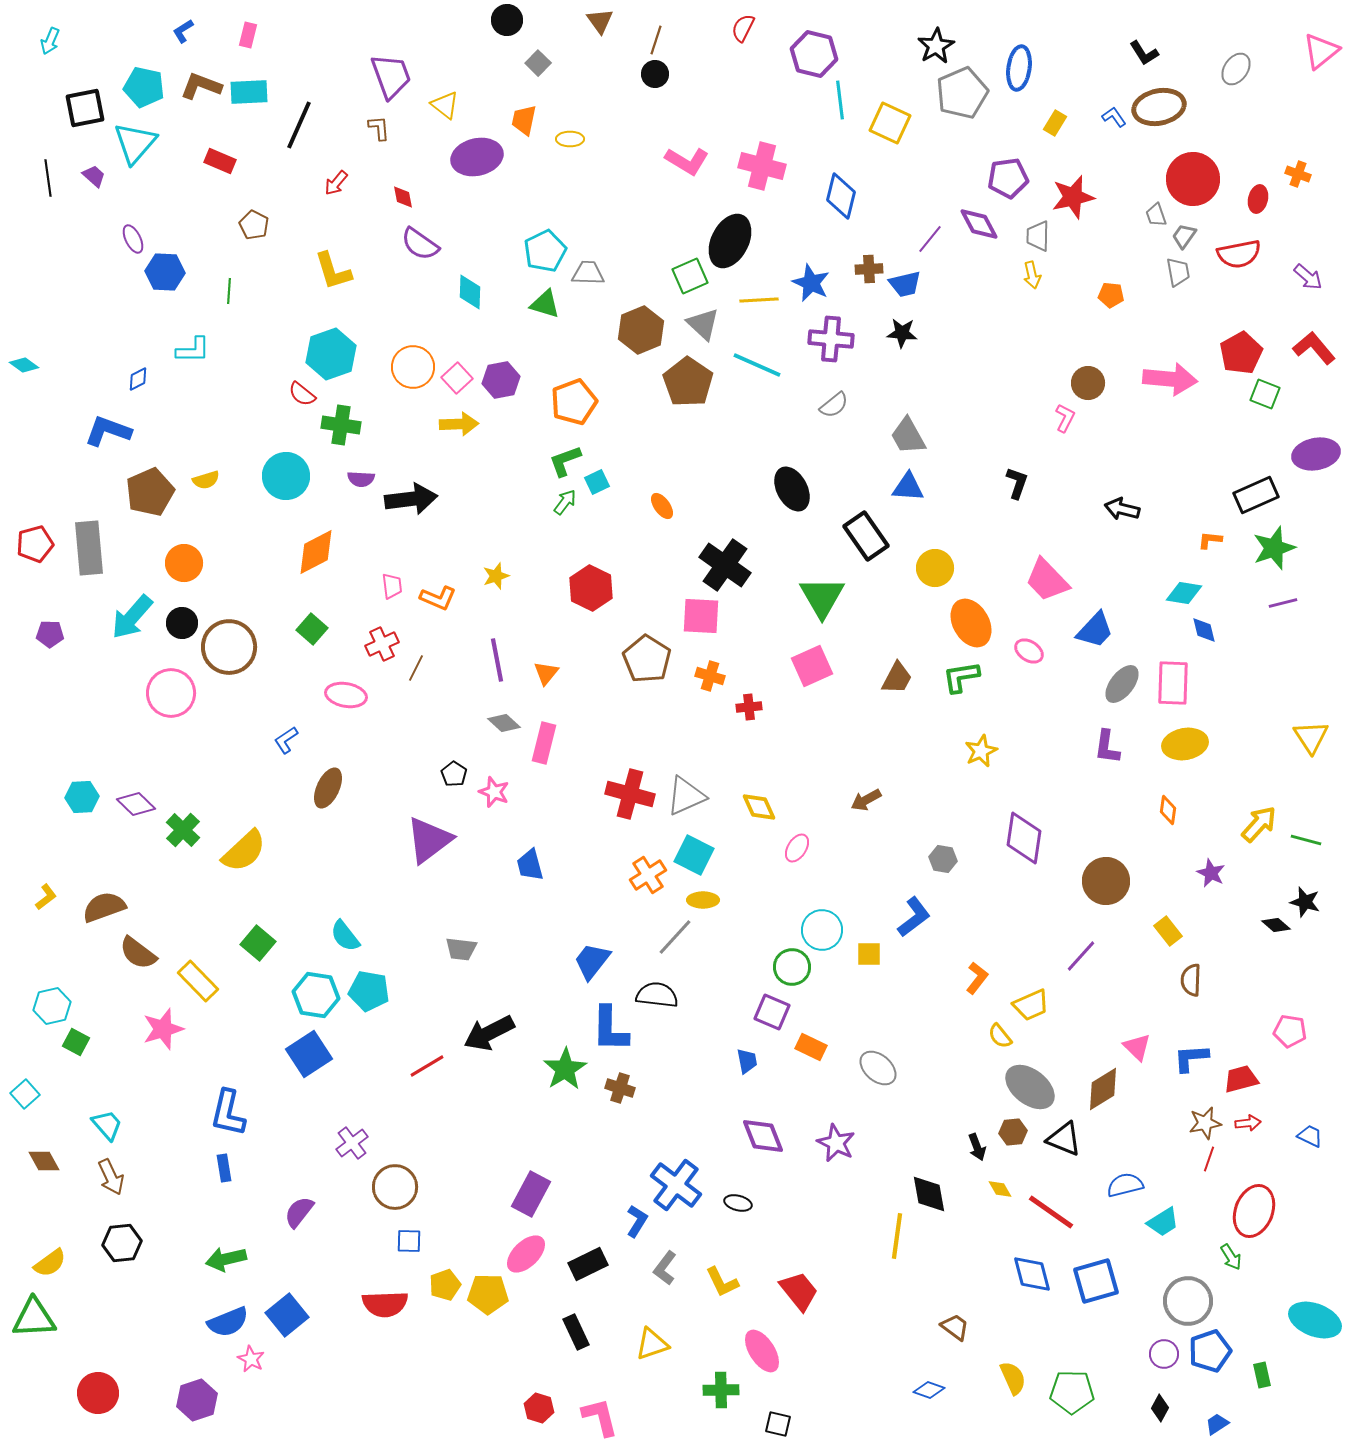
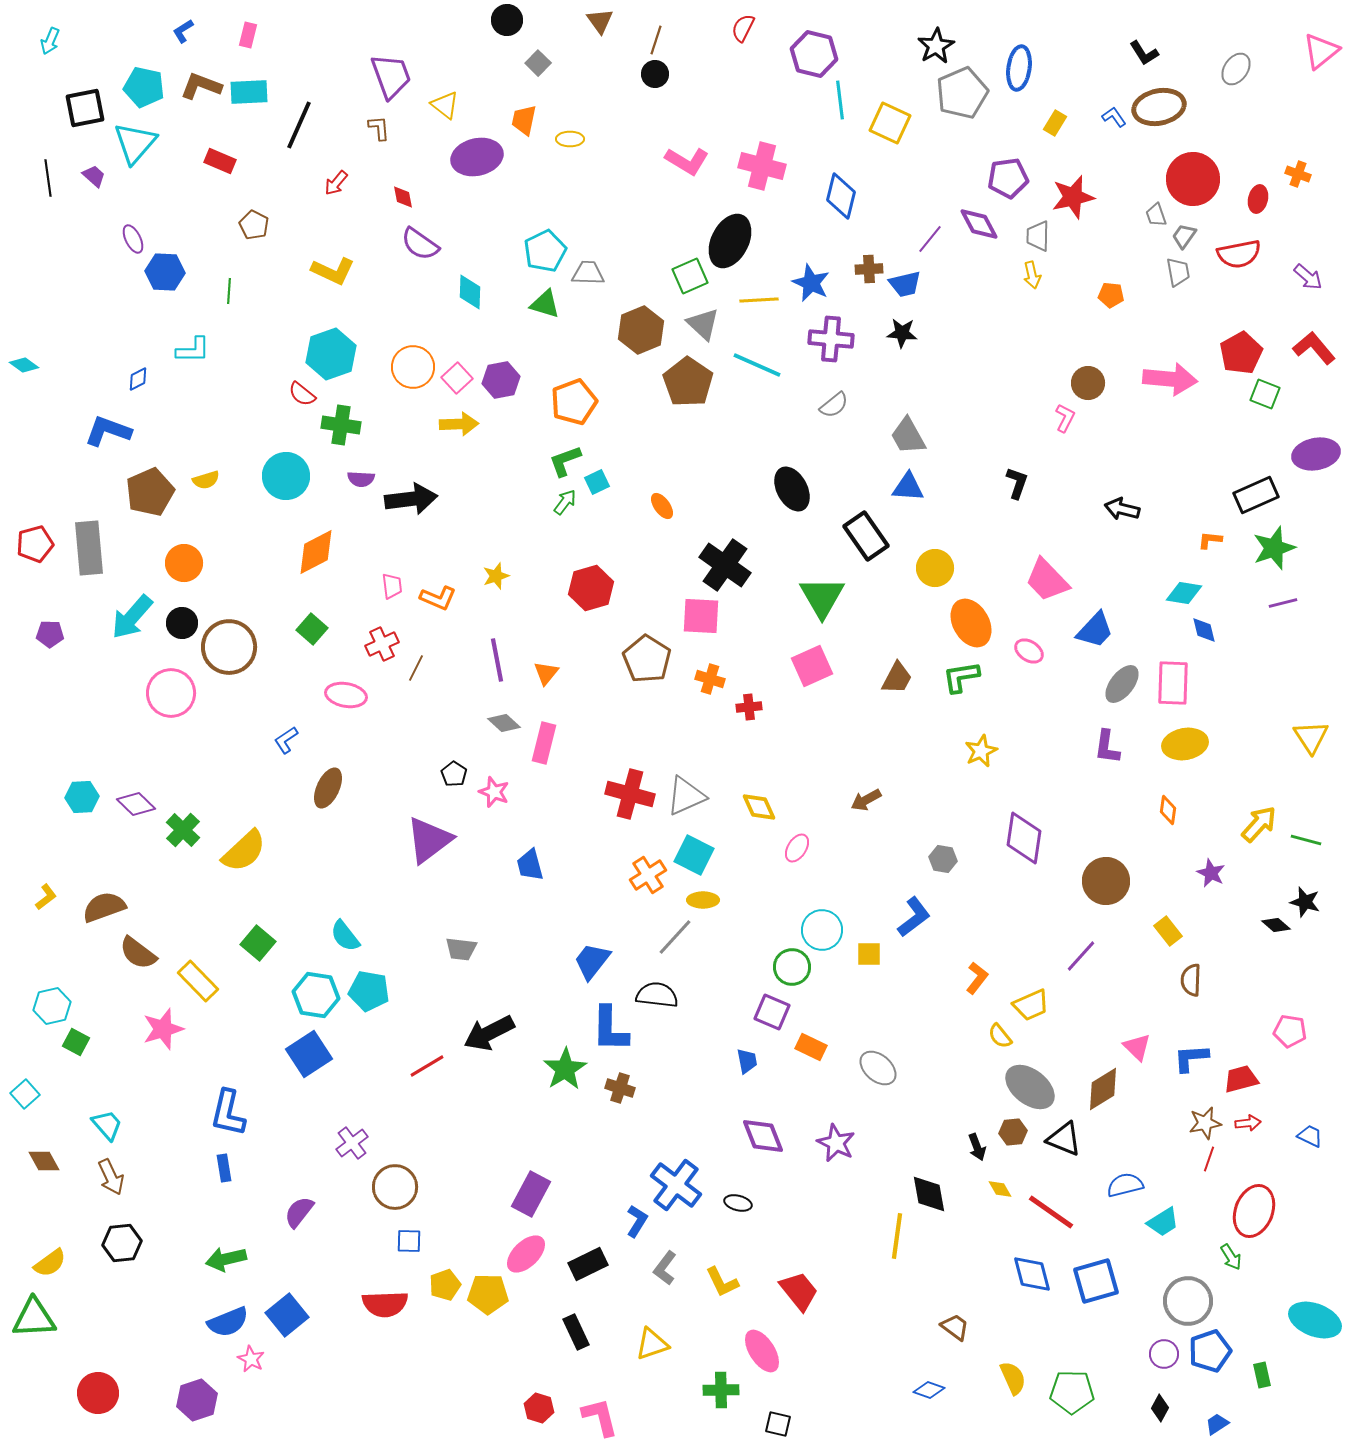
yellow L-shape at (333, 271): rotated 48 degrees counterclockwise
red hexagon at (591, 588): rotated 18 degrees clockwise
orange cross at (710, 676): moved 3 px down
